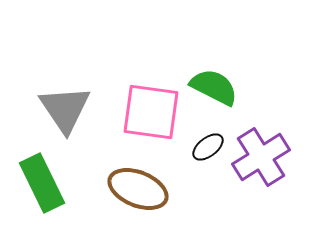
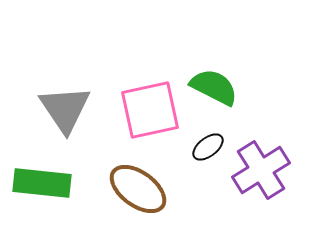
pink square: moved 1 px left, 2 px up; rotated 20 degrees counterclockwise
purple cross: moved 13 px down
green rectangle: rotated 58 degrees counterclockwise
brown ellipse: rotated 14 degrees clockwise
